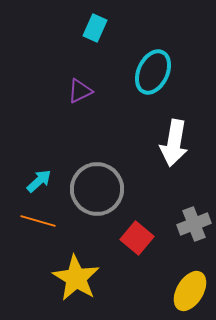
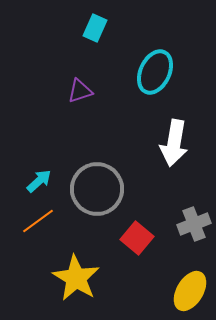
cyan ellipse: moved 2 px right
purple triangle: rotated 8 degrees clockwise
orange line: rotated 52 degrees counterclockwise
